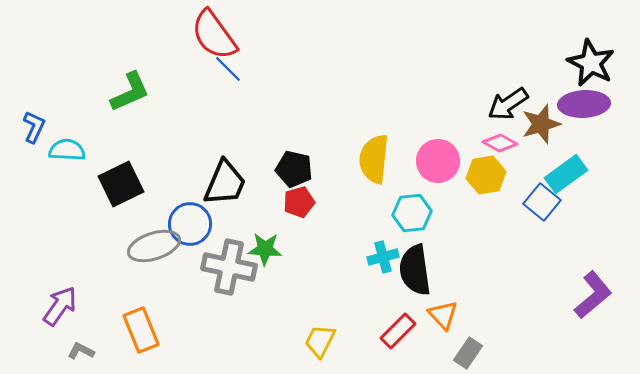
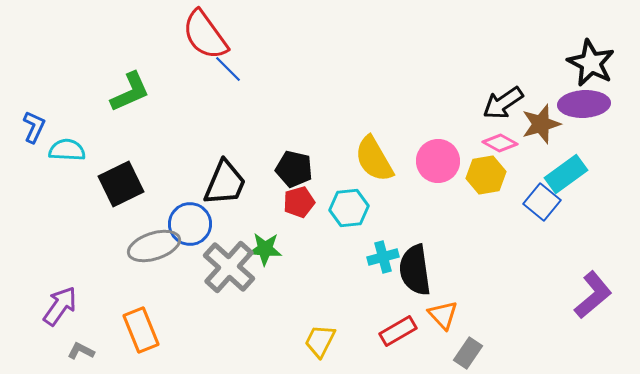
red semicircle: moved 9 px left
black arrow: moved 5 px left, 1 px up
yellow semicircle: rotated 36 degrees counterclockwise
cyan hexagon: moved 63 px left, 5 px up
gray cross: rotated 30 degrees clockwise
red rectangle: rotated 15 degrees clockwise
